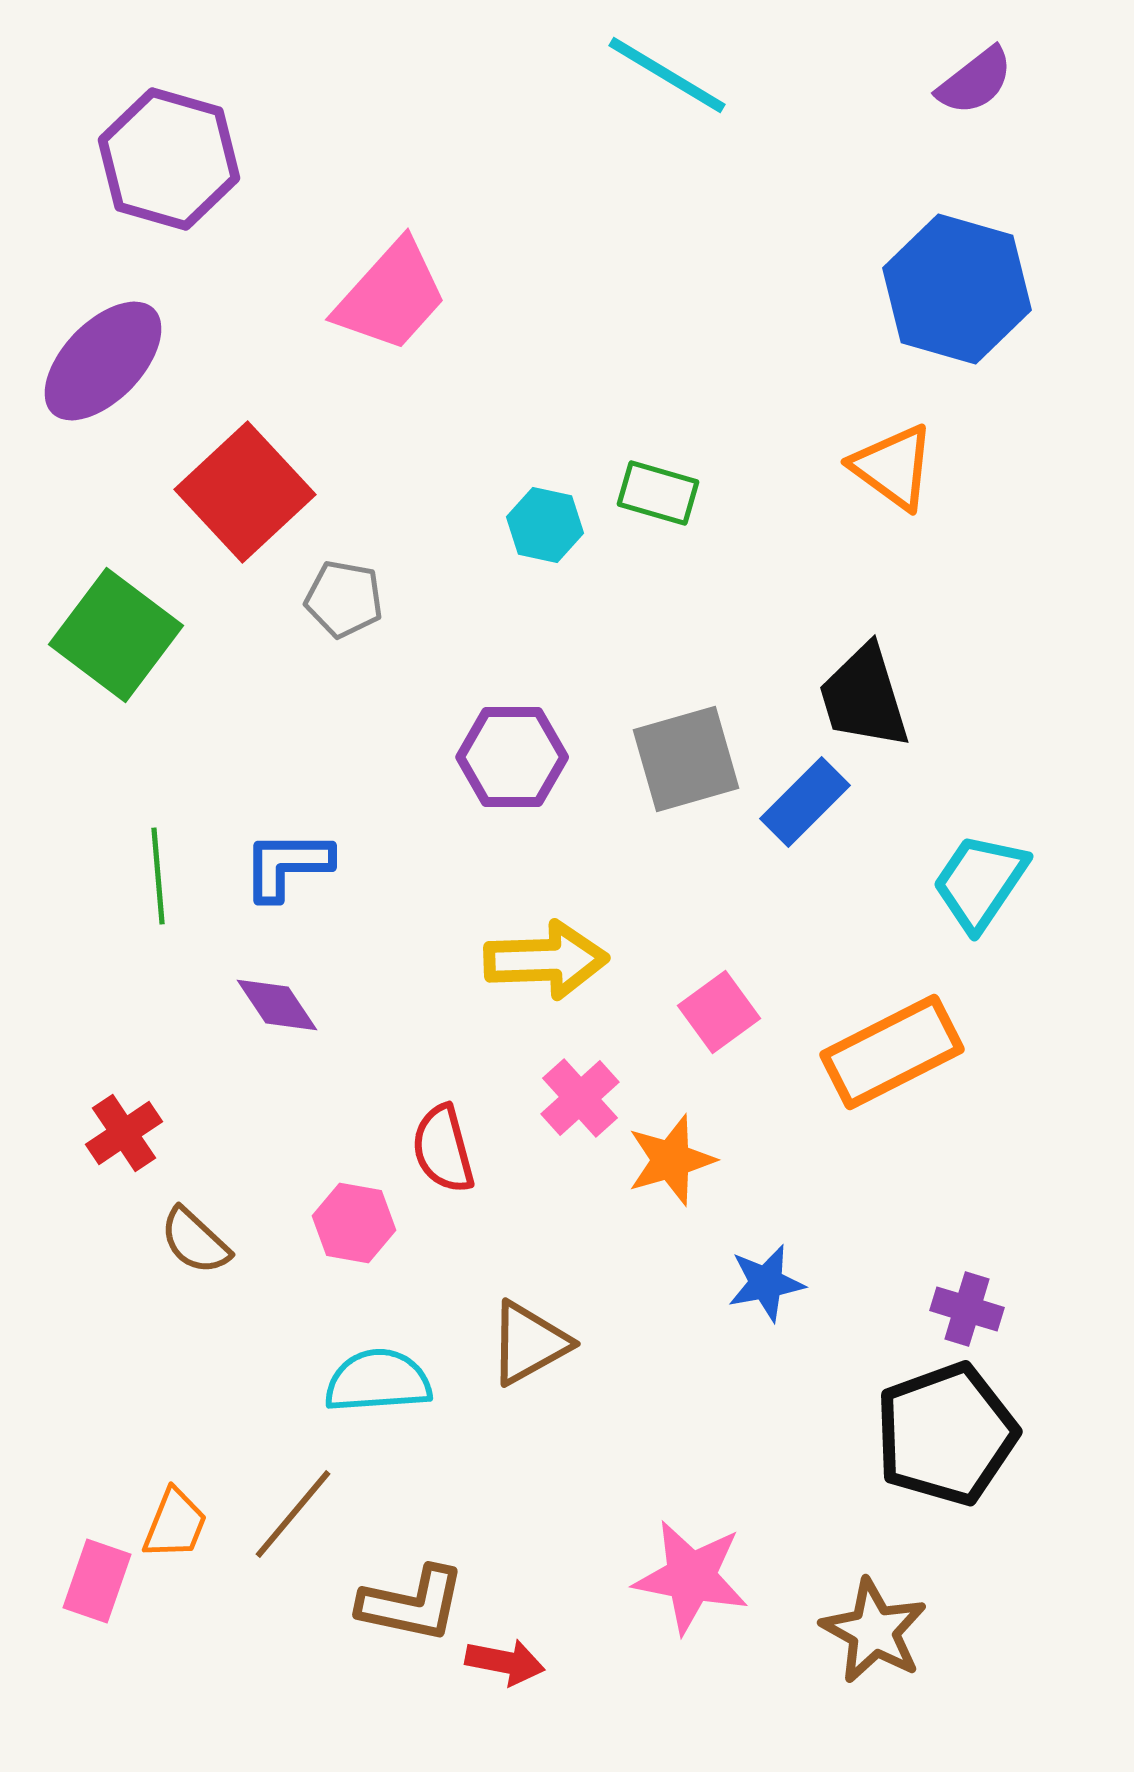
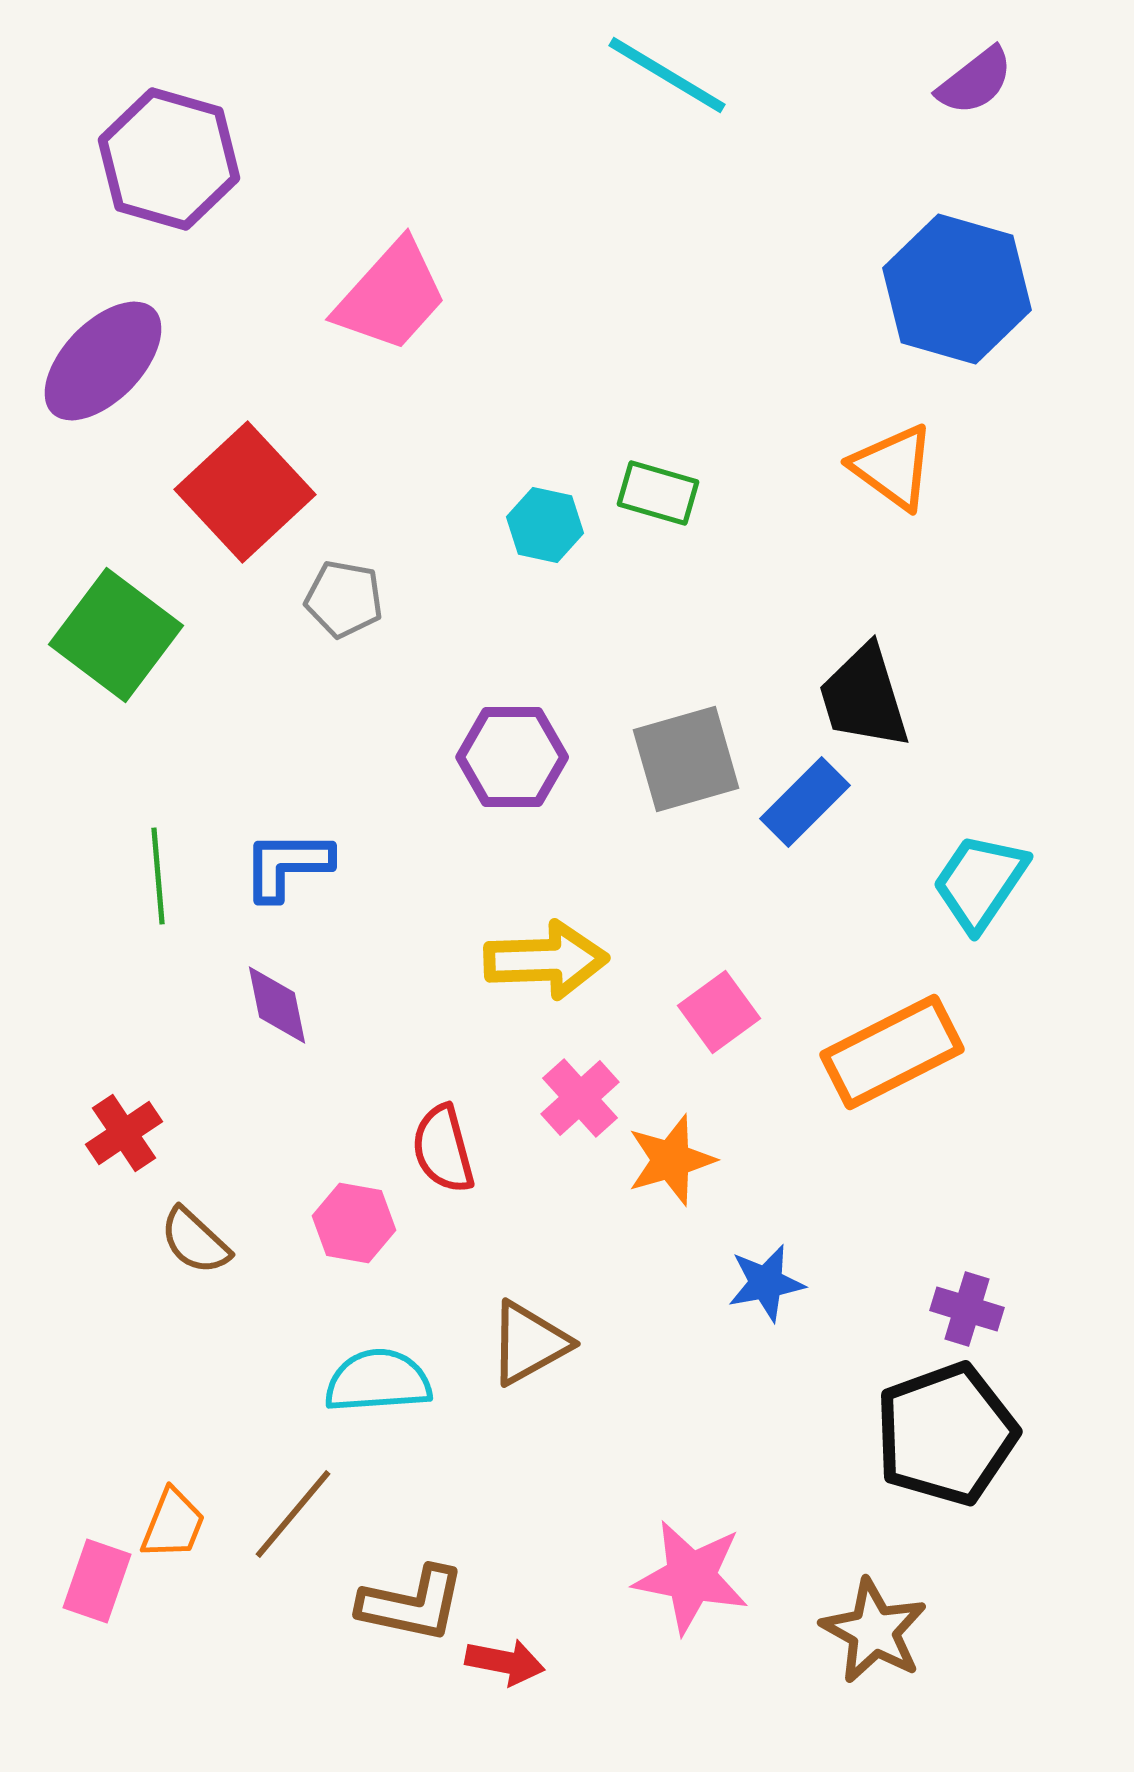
purple diamond at (277, 1005): rotated 22 degrees clockwise
orange trapezoid at (175, 1524): moved 2 px left
